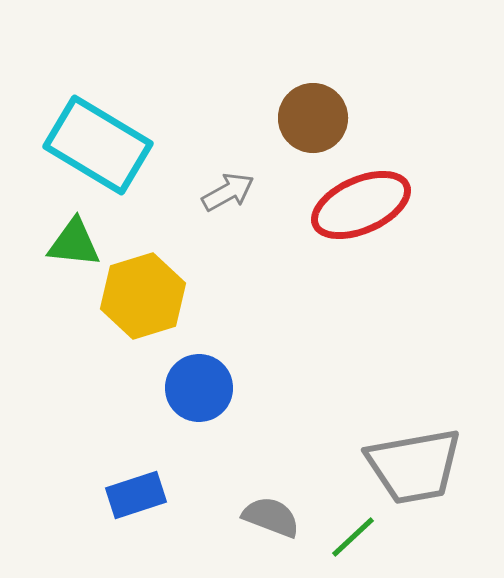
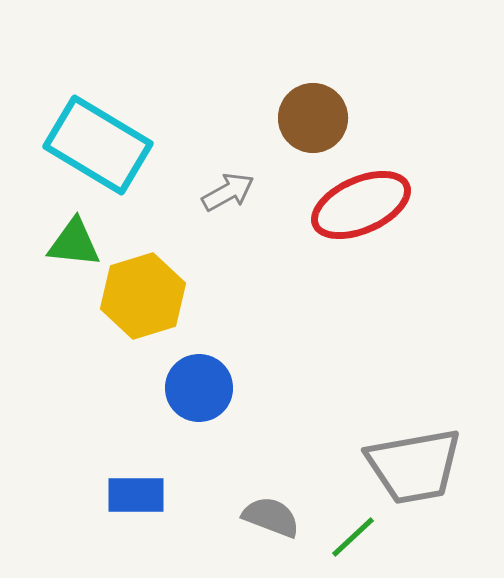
blue rectangle: rotated 18 degrees clockwise
